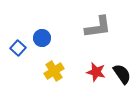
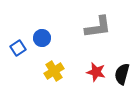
blue square: rotated 14 degrees clockwise
black semicircle: rotated 130 degrees counterclockwise
